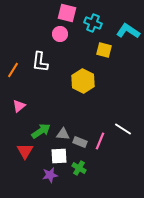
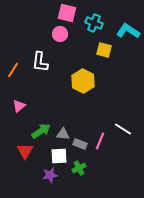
cyan cross: moved 1 px right
gray rectangle: moved 2 px down
green cross: rotated 32 degrees clockwise
